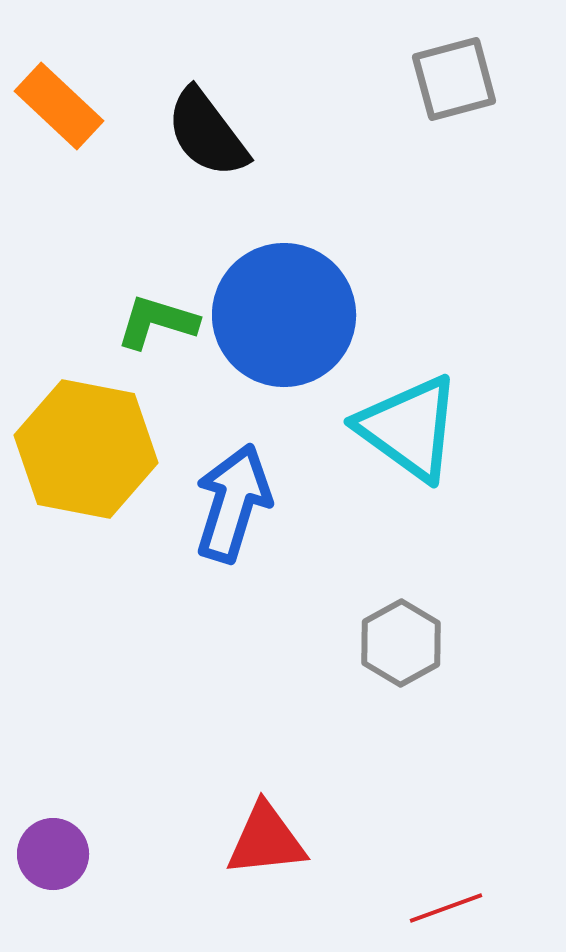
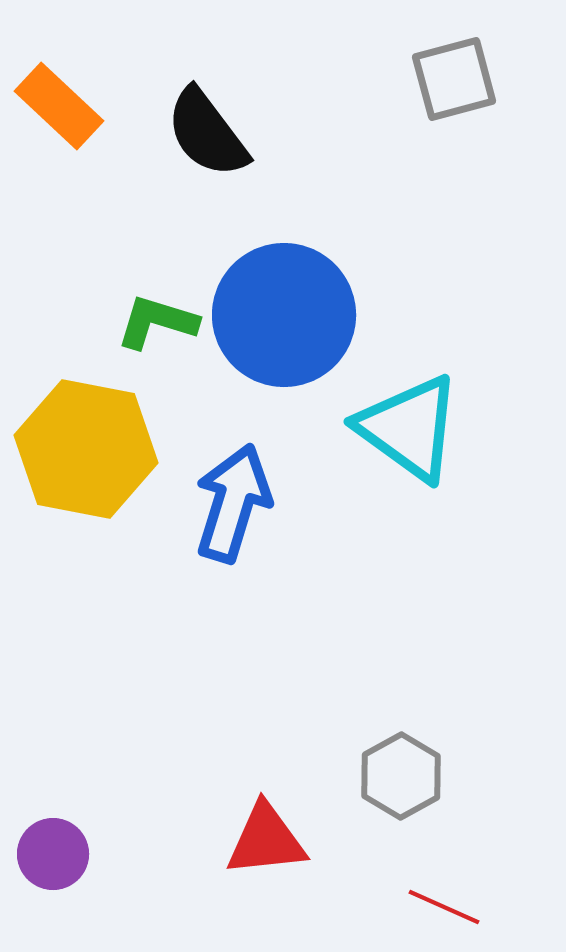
gray hexagon: moved 133 px down
red line: moved 2 px left, 1 px up; rotated 44 degrees clockwise
